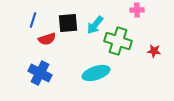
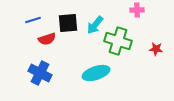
blue line: rotated 56 degrees clockwise
red star: moved 2 px right, 2 px up
